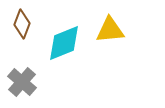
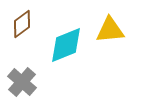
brown diamond: rotated 32 degrees clockwise
cyan diamond: moved 2 px right, 2 px down
